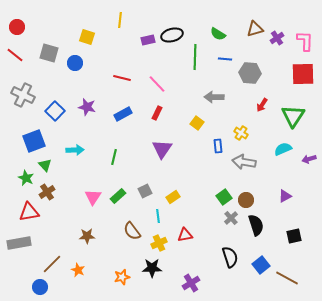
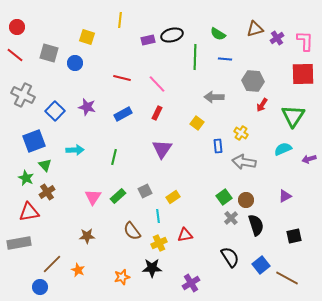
gray hexagon at (250, 73): moved 3 px right, 8 px down
black semicircle at (230, 257): rotated 15 degrees counterclockwise
